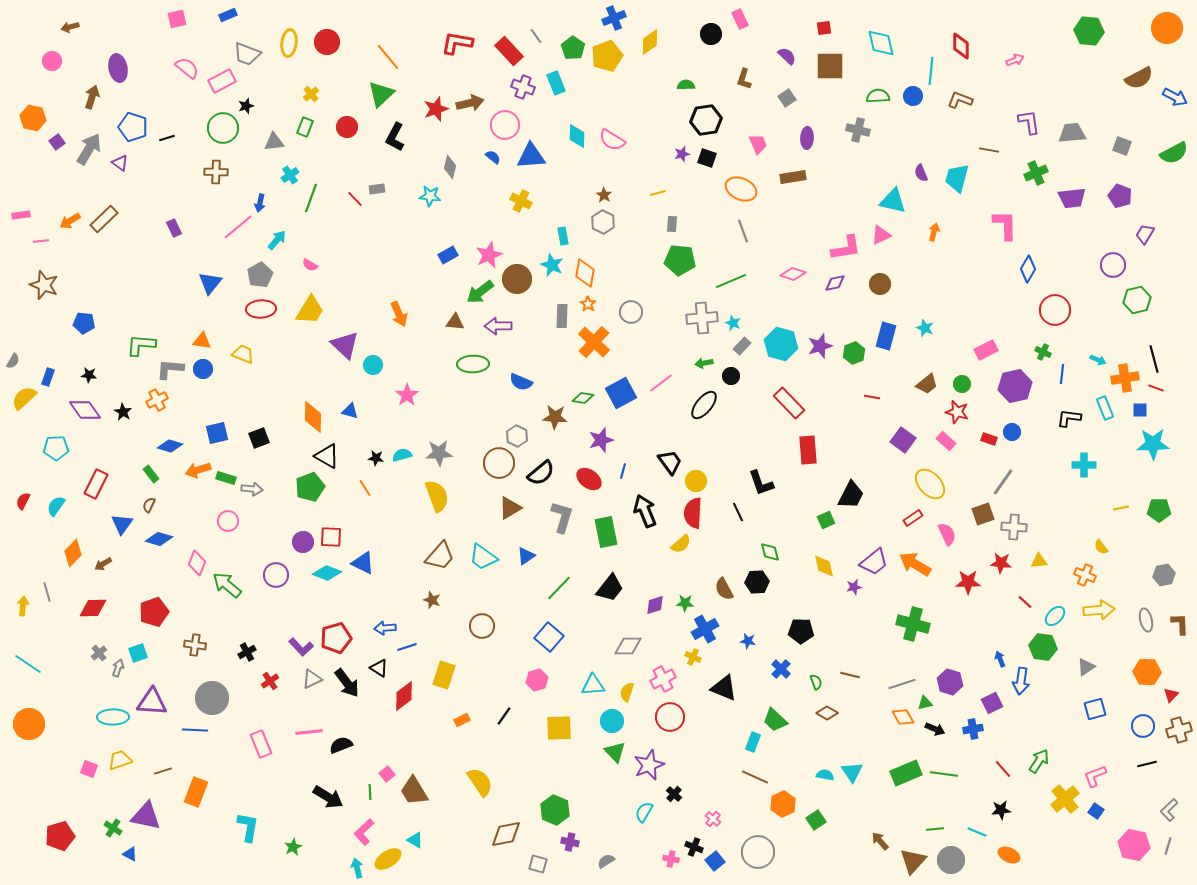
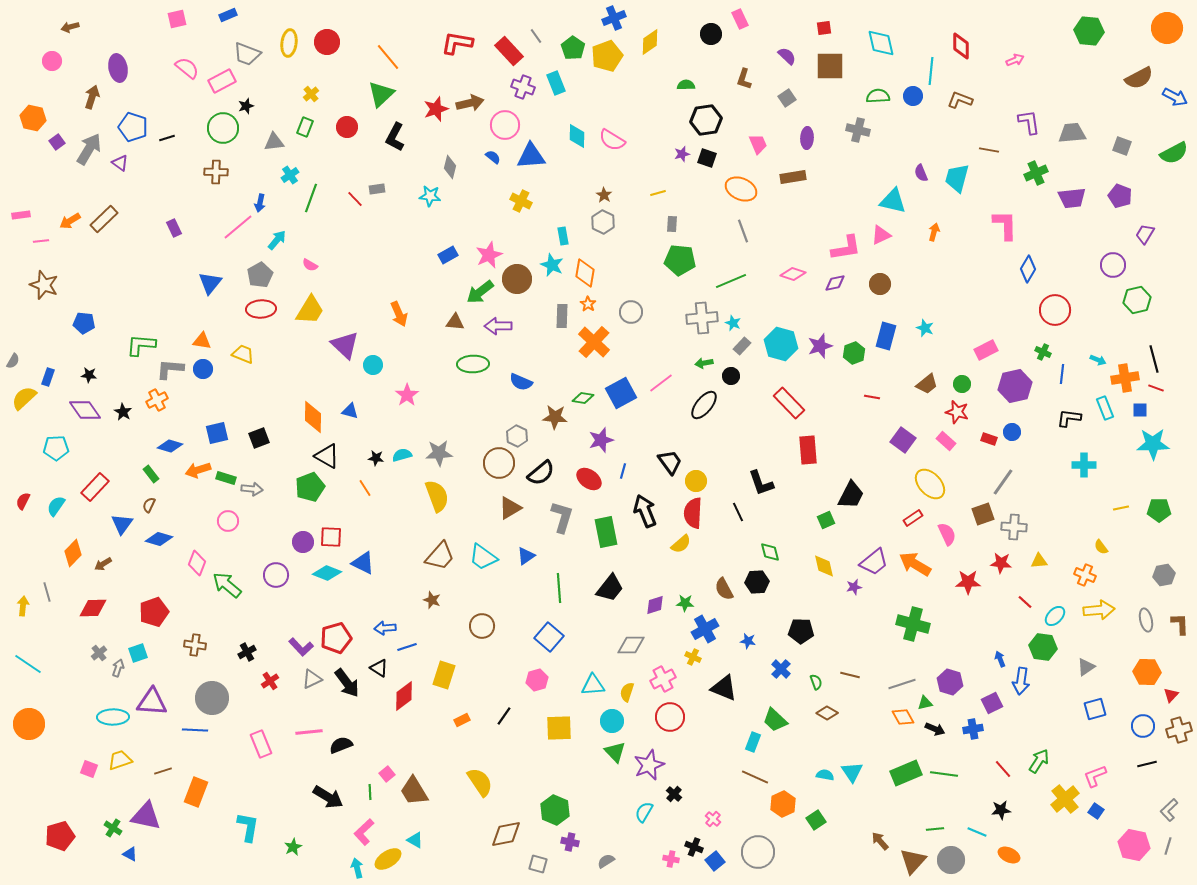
red rectangle at (96, 484): moved 1 px left, 3 px down; rotated 16 degrees clockwise
green line at (559, 588): rotated 48 degrees counterclockwise
gray diamond at (628, 646): moved 3 px right, 1 px up
